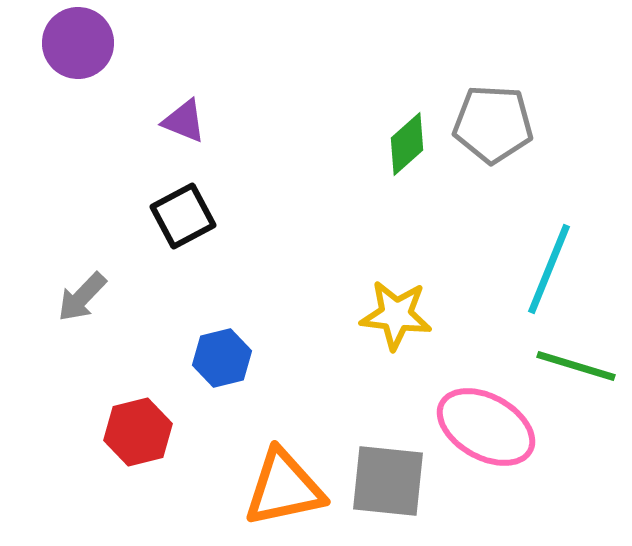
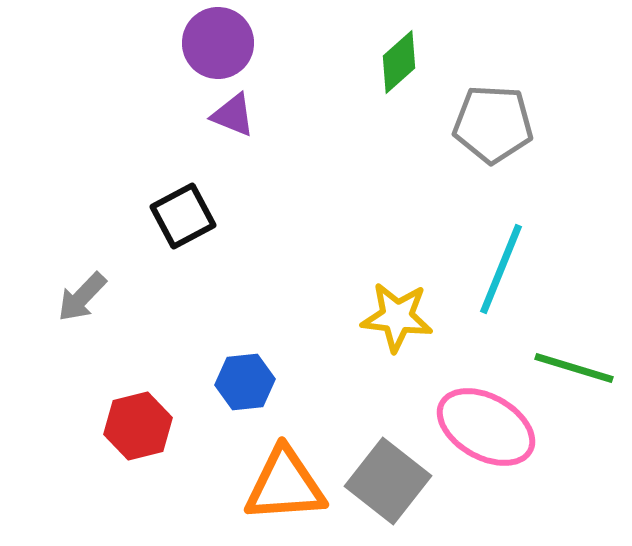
purple circle: moved 140 px right
purple triangle: moved 49 px right, 6 px up
green diamond: moved 8 px left, 82 px up
cyan line: moved 48 px left
yellow star: moved 1 px right, 2 px down
blue hexagon: moved 23 px right, 24 px down; rotated 8 degrees clockwise
green line: moved 2 px left, 2 px down
red hexagon: moved 6 px up
gray square: rotated 32 degrees clockwise
orange triangle: moved 1 px right, 3 px up; rotated 8 degrees clockwise
